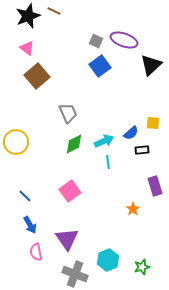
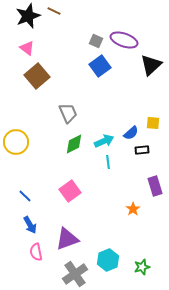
purple triangle: rotated 45 degrees clockwise
gray cross: rotated 35 degrees clockwise
